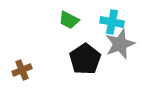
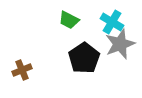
cyan cross: rotated 20 degrees clockwise
black pentagon: moved 1 px left, 1 px up
